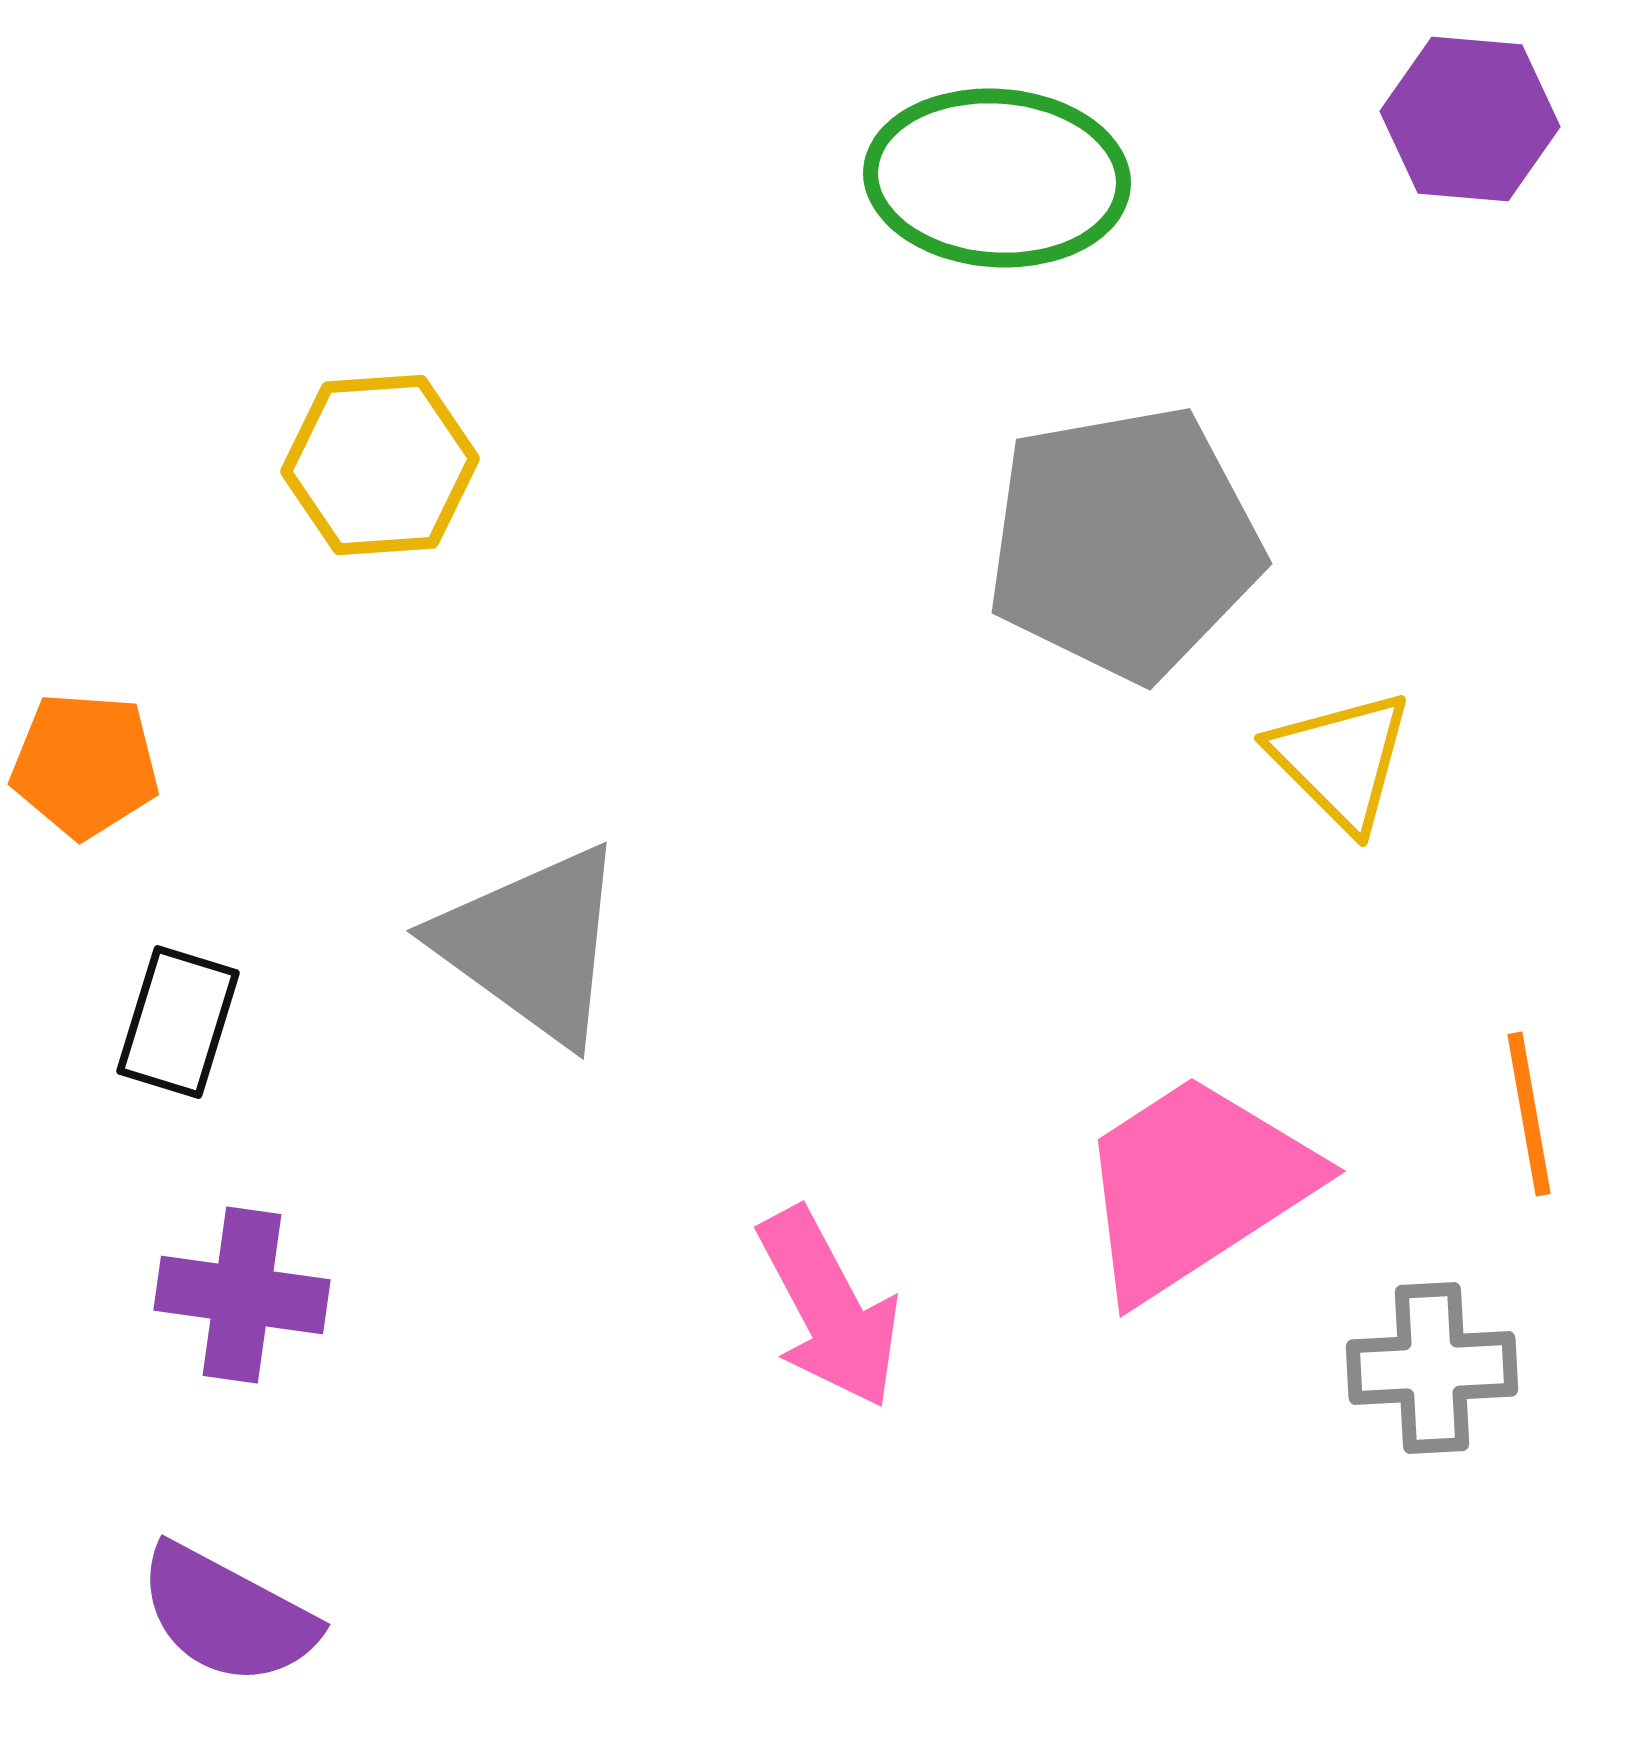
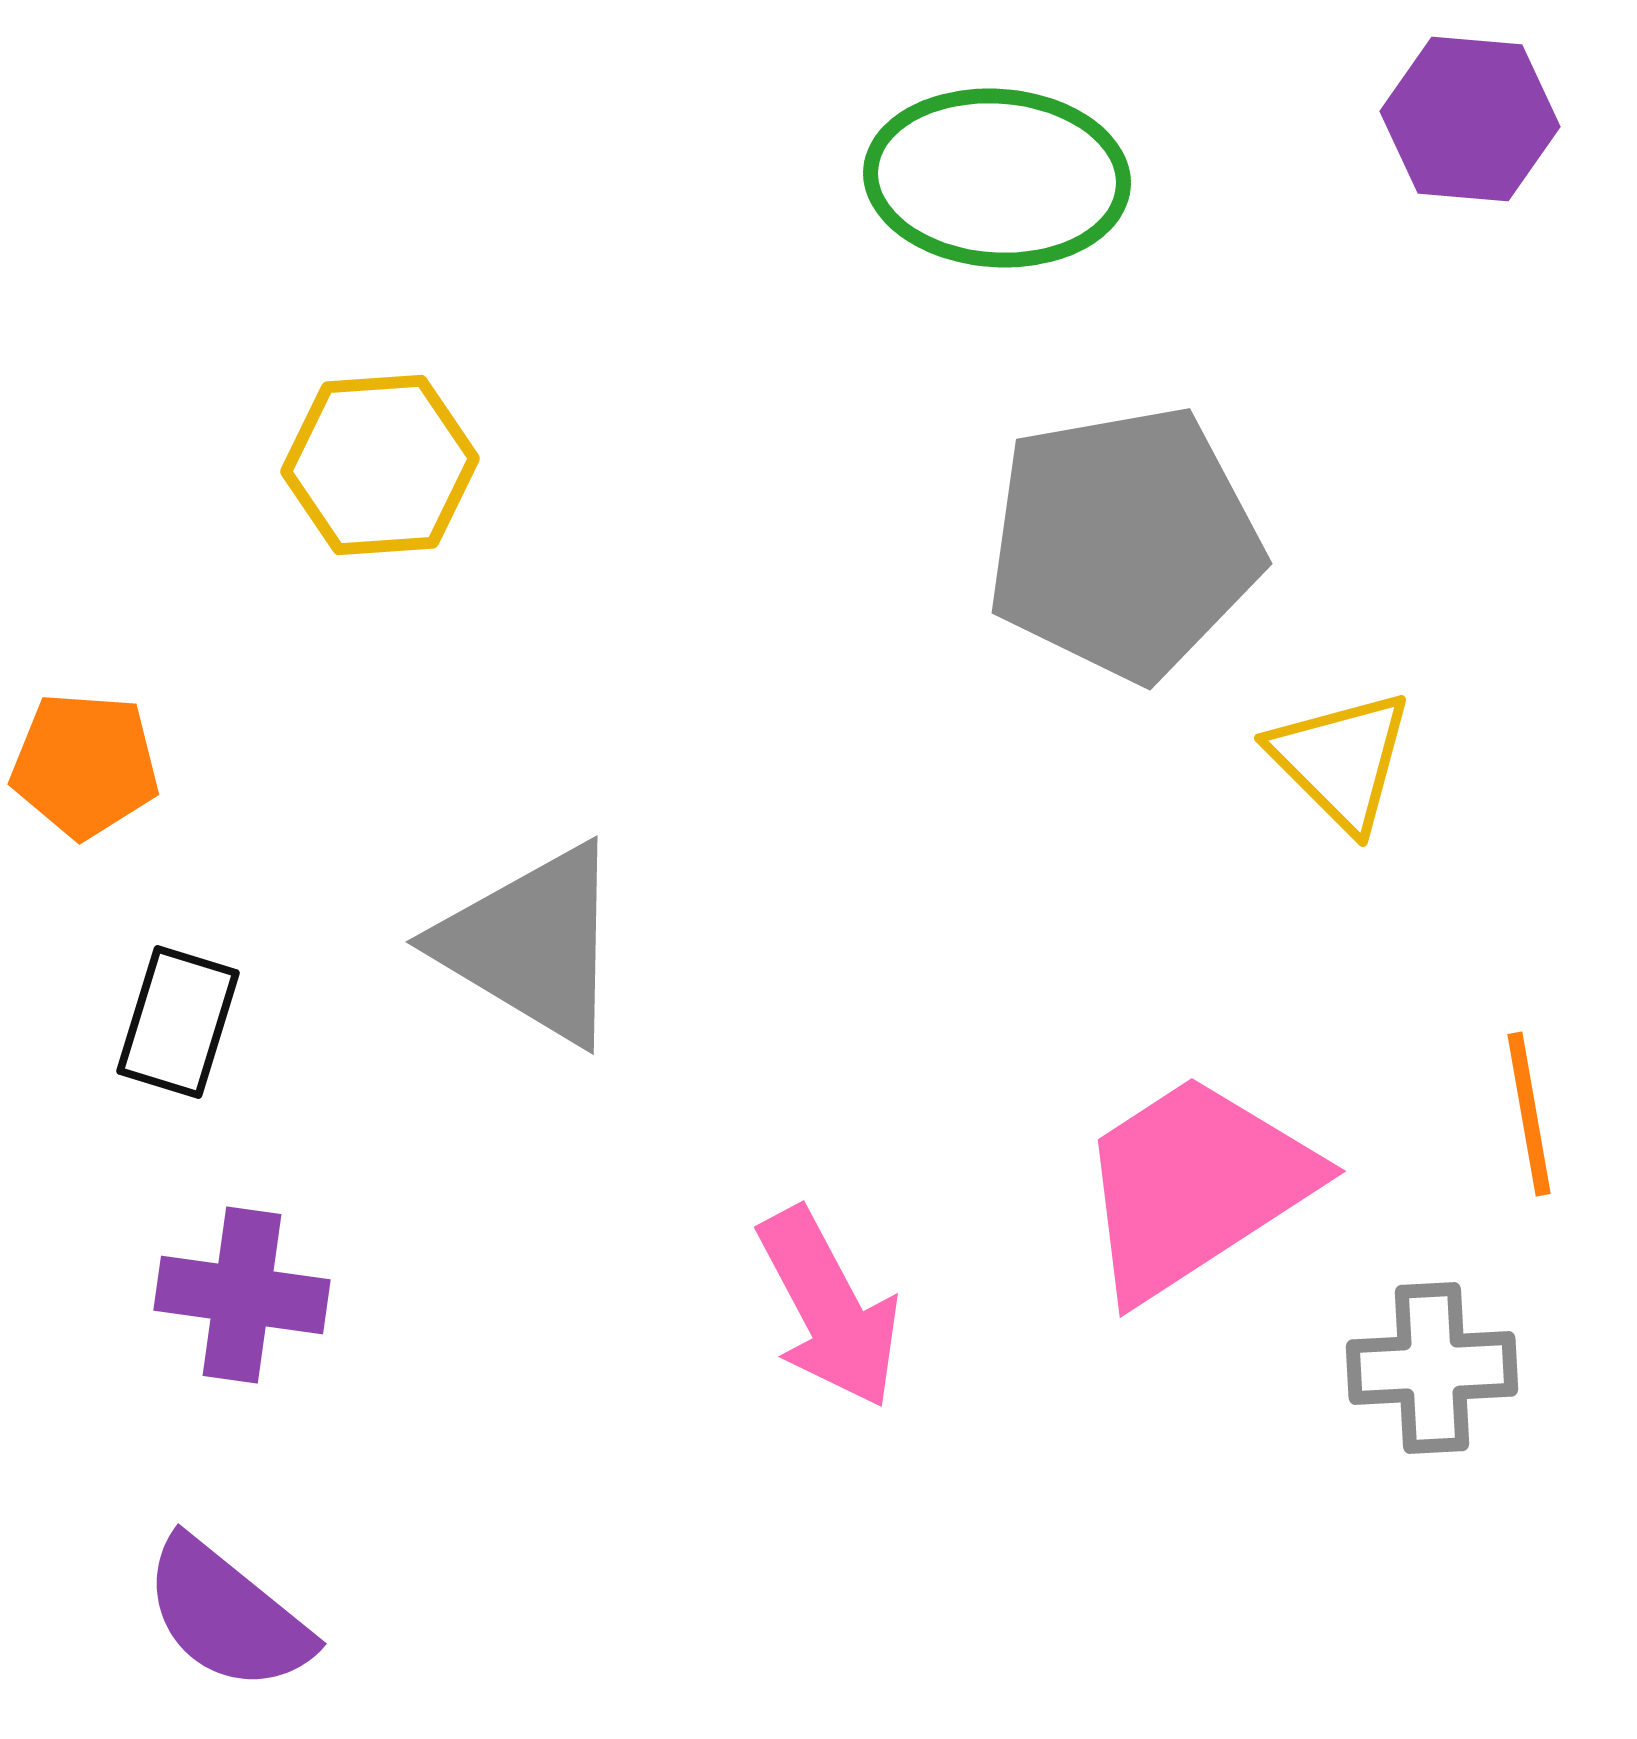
gray triangle: rotated 5 degrees counterclockwise
purple semicircle: rotated 11 degrees clockwise
